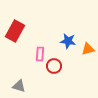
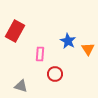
blue star: rotated 21 degrees clockwise
orange triangle: rotated 48 degrees counterclockwise
red circle: moved 1 px right, 8 px down
gray triangle: moved 2 px right
